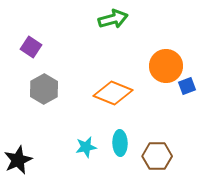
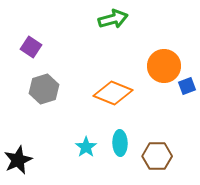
orange circle: moved 2 px left
gray hexagon: rotated 12 degrees clockwise
cyan star: rotated 25 degrees counterclockwise
